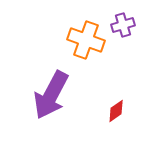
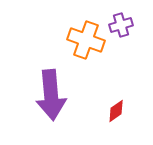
purple cross: moved 2 px left
purple arrow: rotated 33 degrees counterclockwise
